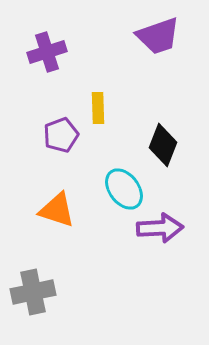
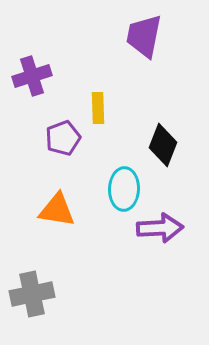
purple trapezoid: moved 14 px left; rotated 120 degrees clockwise
purple cross: moved 15 px left, 24 px down
purple pentagon: moved 2 px right, 3 px down
cyan ellipse: rotated 39 degrees clockwise
orange triangle: rotated 9 degrees counterclockwise
gray cross: moved 1 px left, 2 px down
